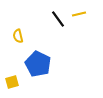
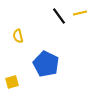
yellow line: moved 1 px right, 1 px up
black line: moved 1 px right, 3 px up
blue pentagon: moved 8 px right
